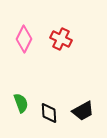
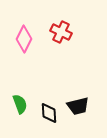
red cross: moved 7 px up
green semicircle: moved 1 px left, 1 px down
black trapezoid: moved 5 px left, 5 px up; rotated 15 degrees clockwise
